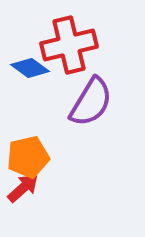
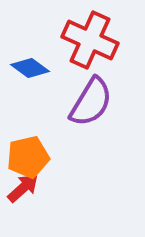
red cross: moved 21 px right, 5 px up; rotated 38 degrees clockwise
